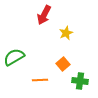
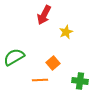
yellow star: moved 1 px up
orange square: moved 10 px left, 1 px up
